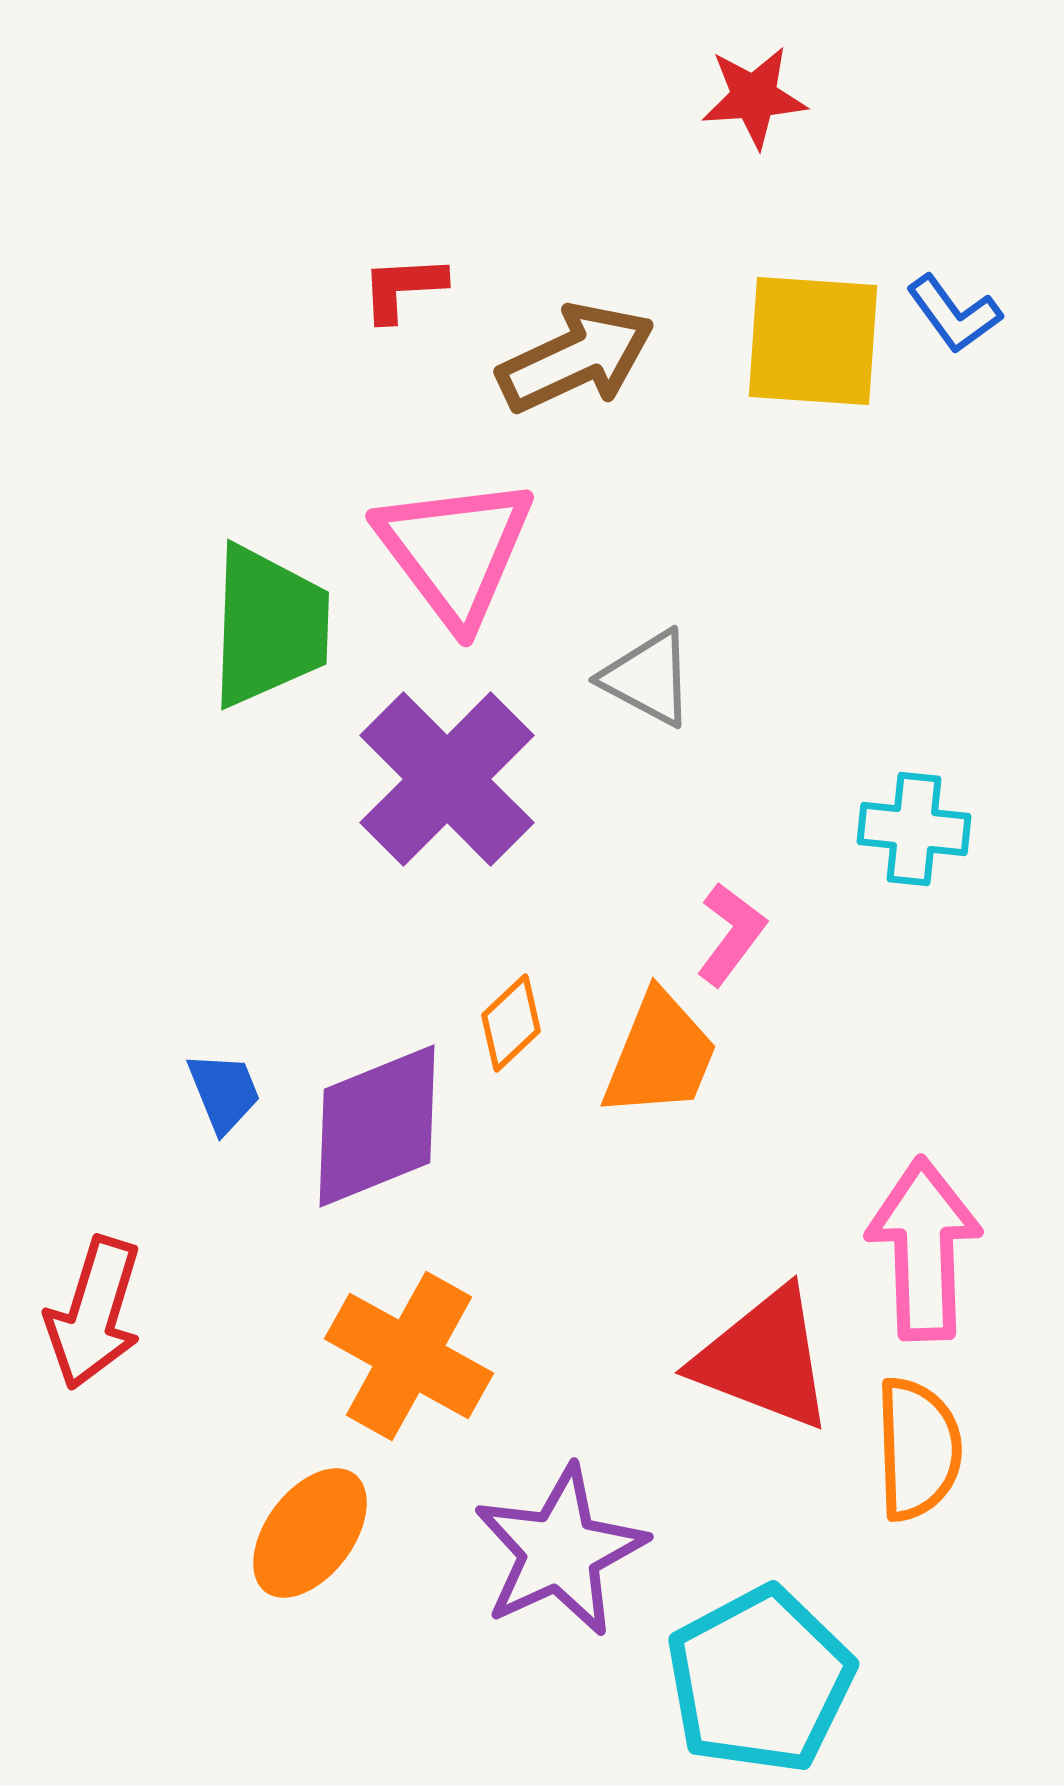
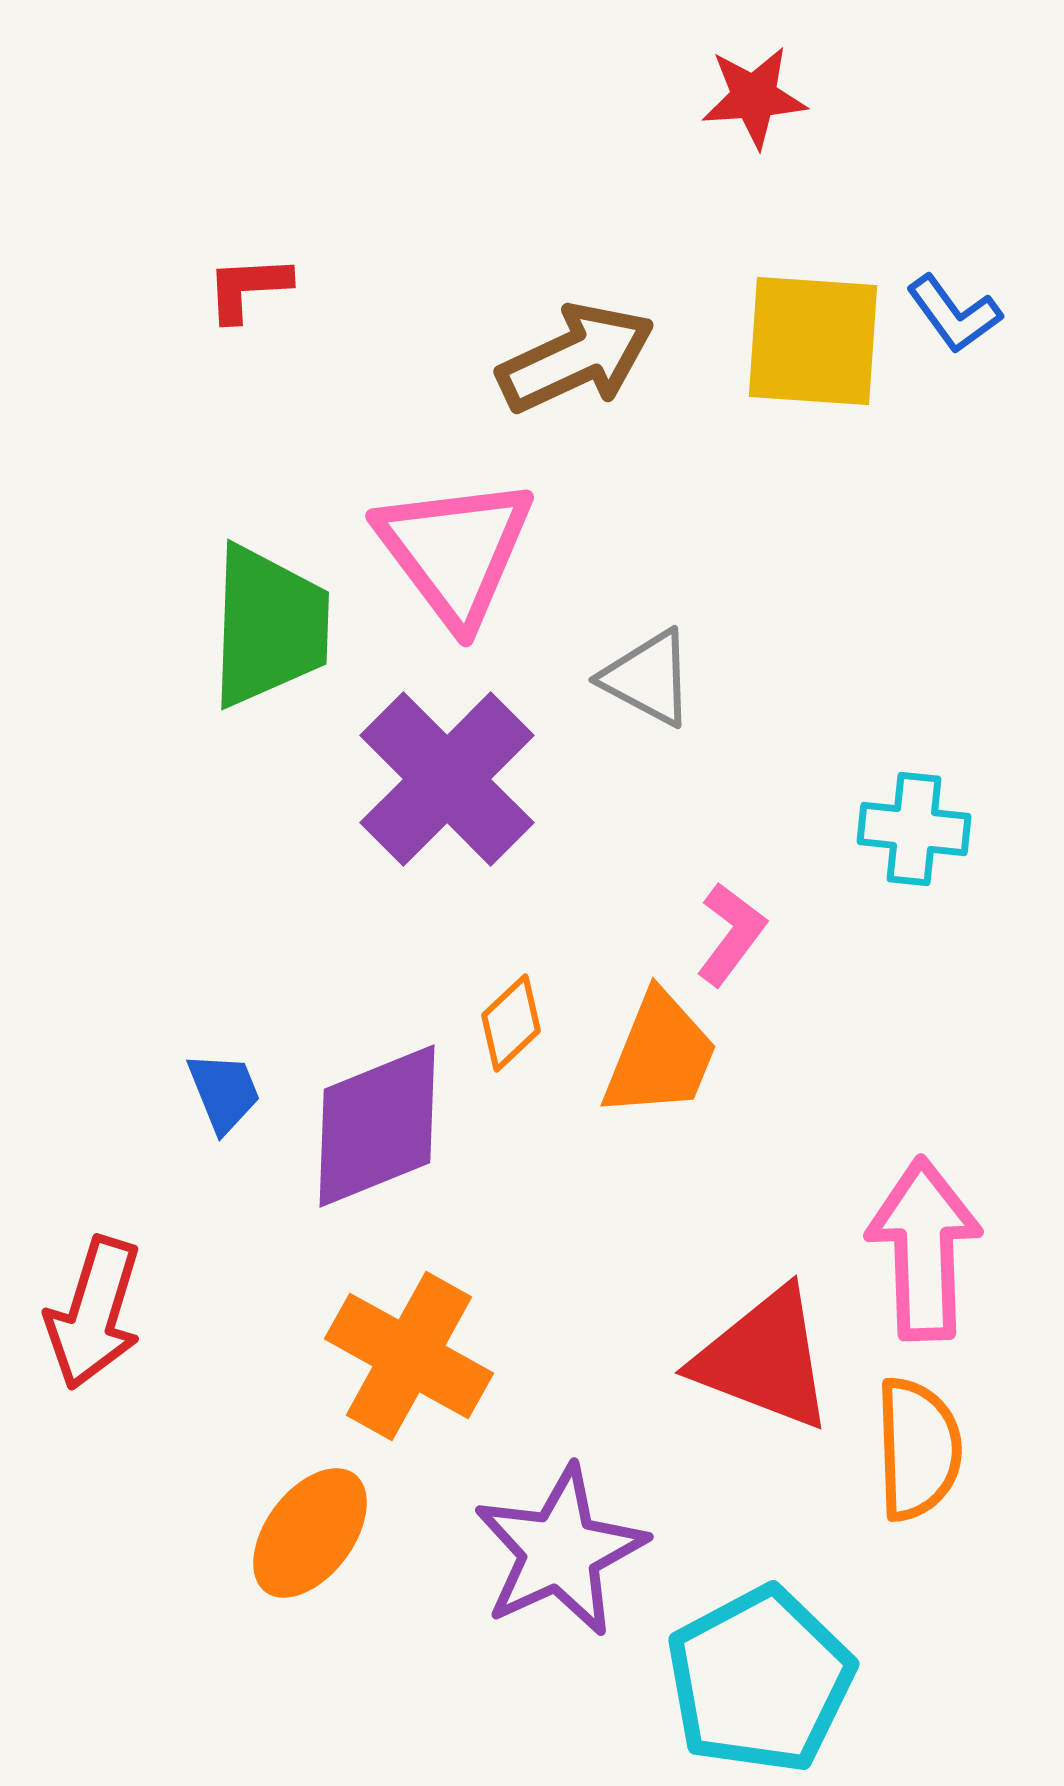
red L-shape: moved 155 px left
